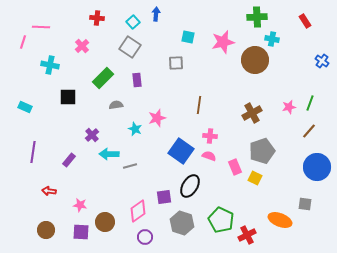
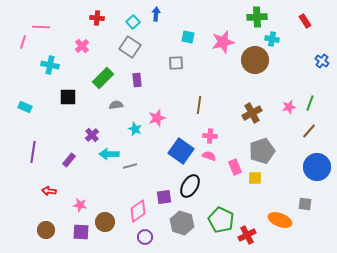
yellow square at (255, 178): rotated 24 degrees counterclockwise
